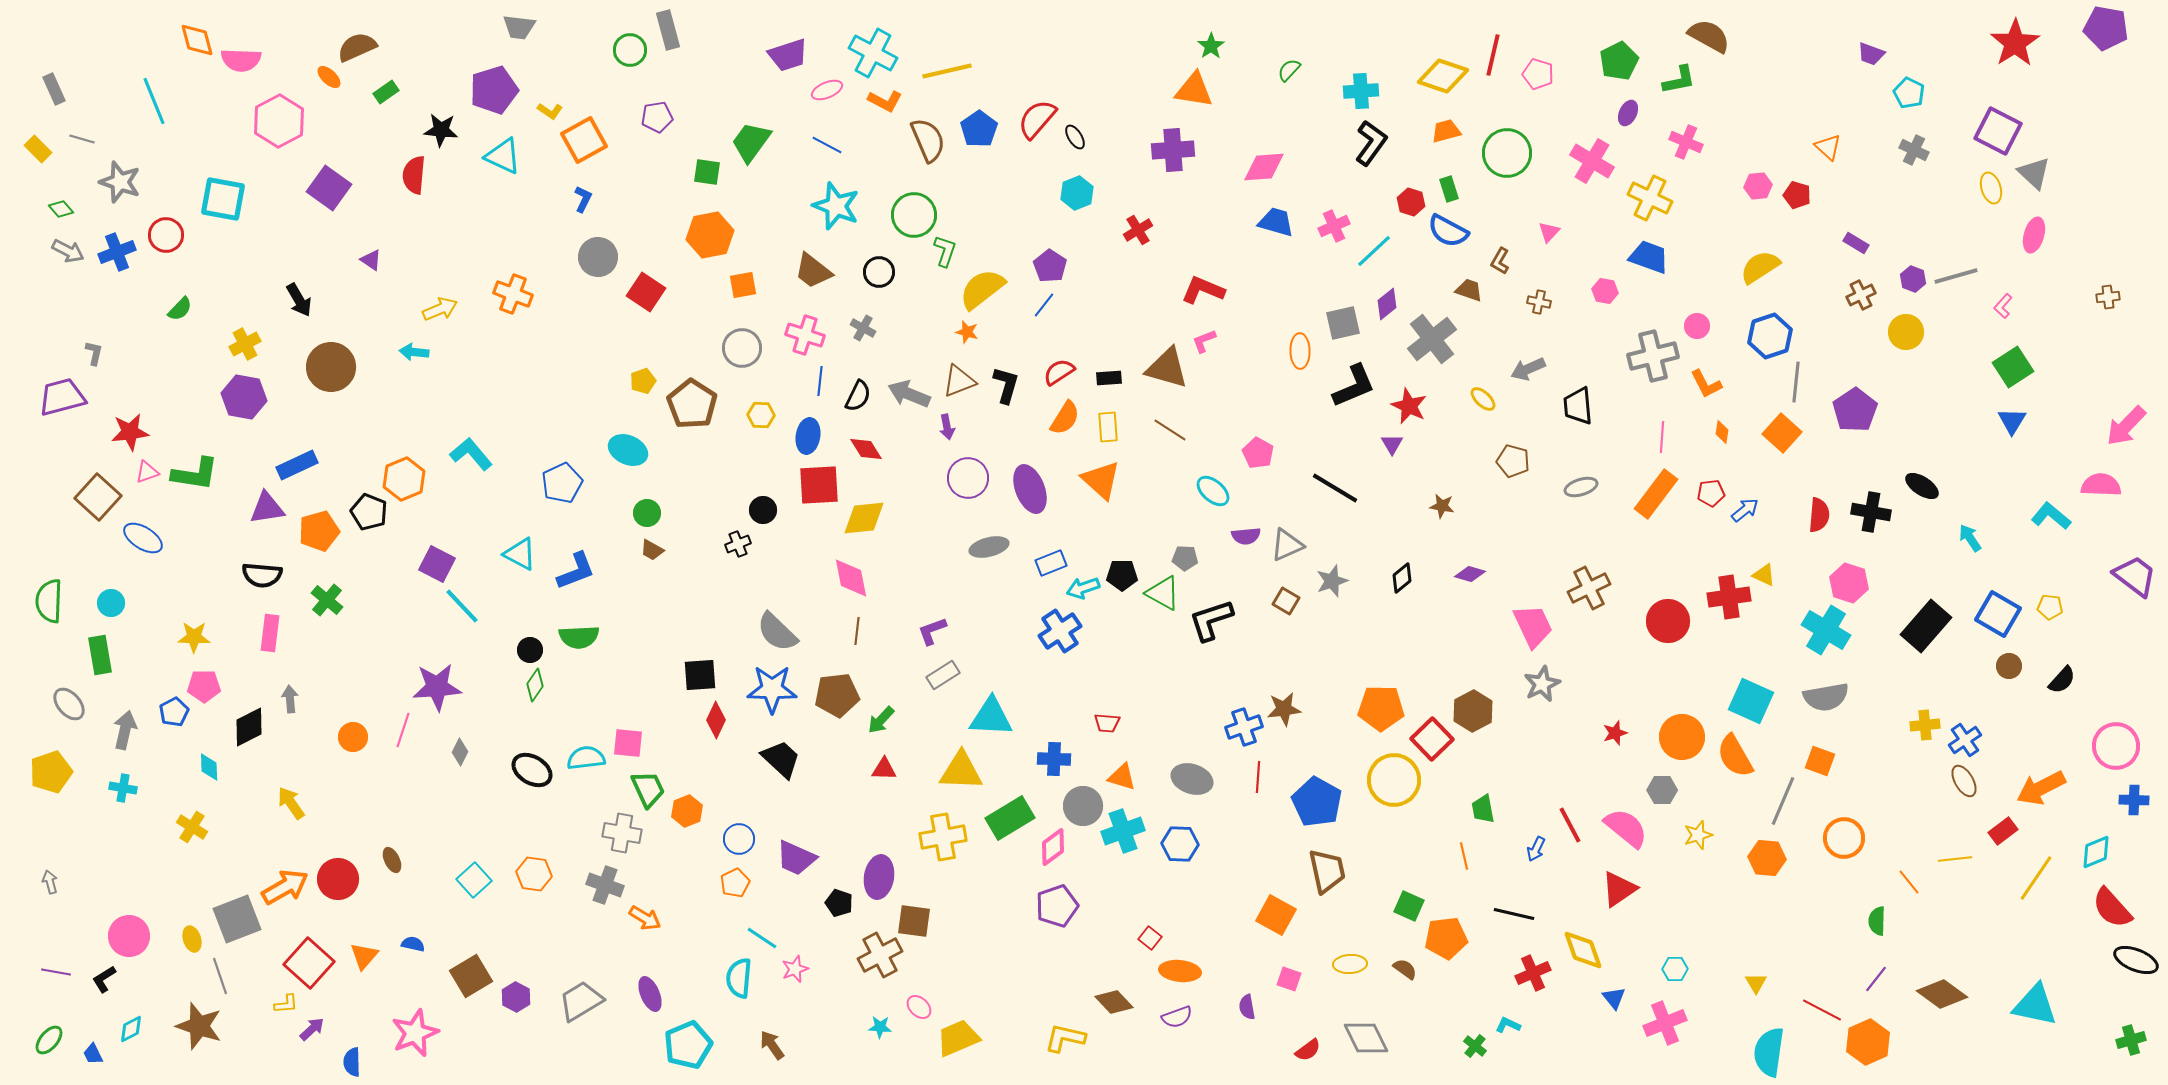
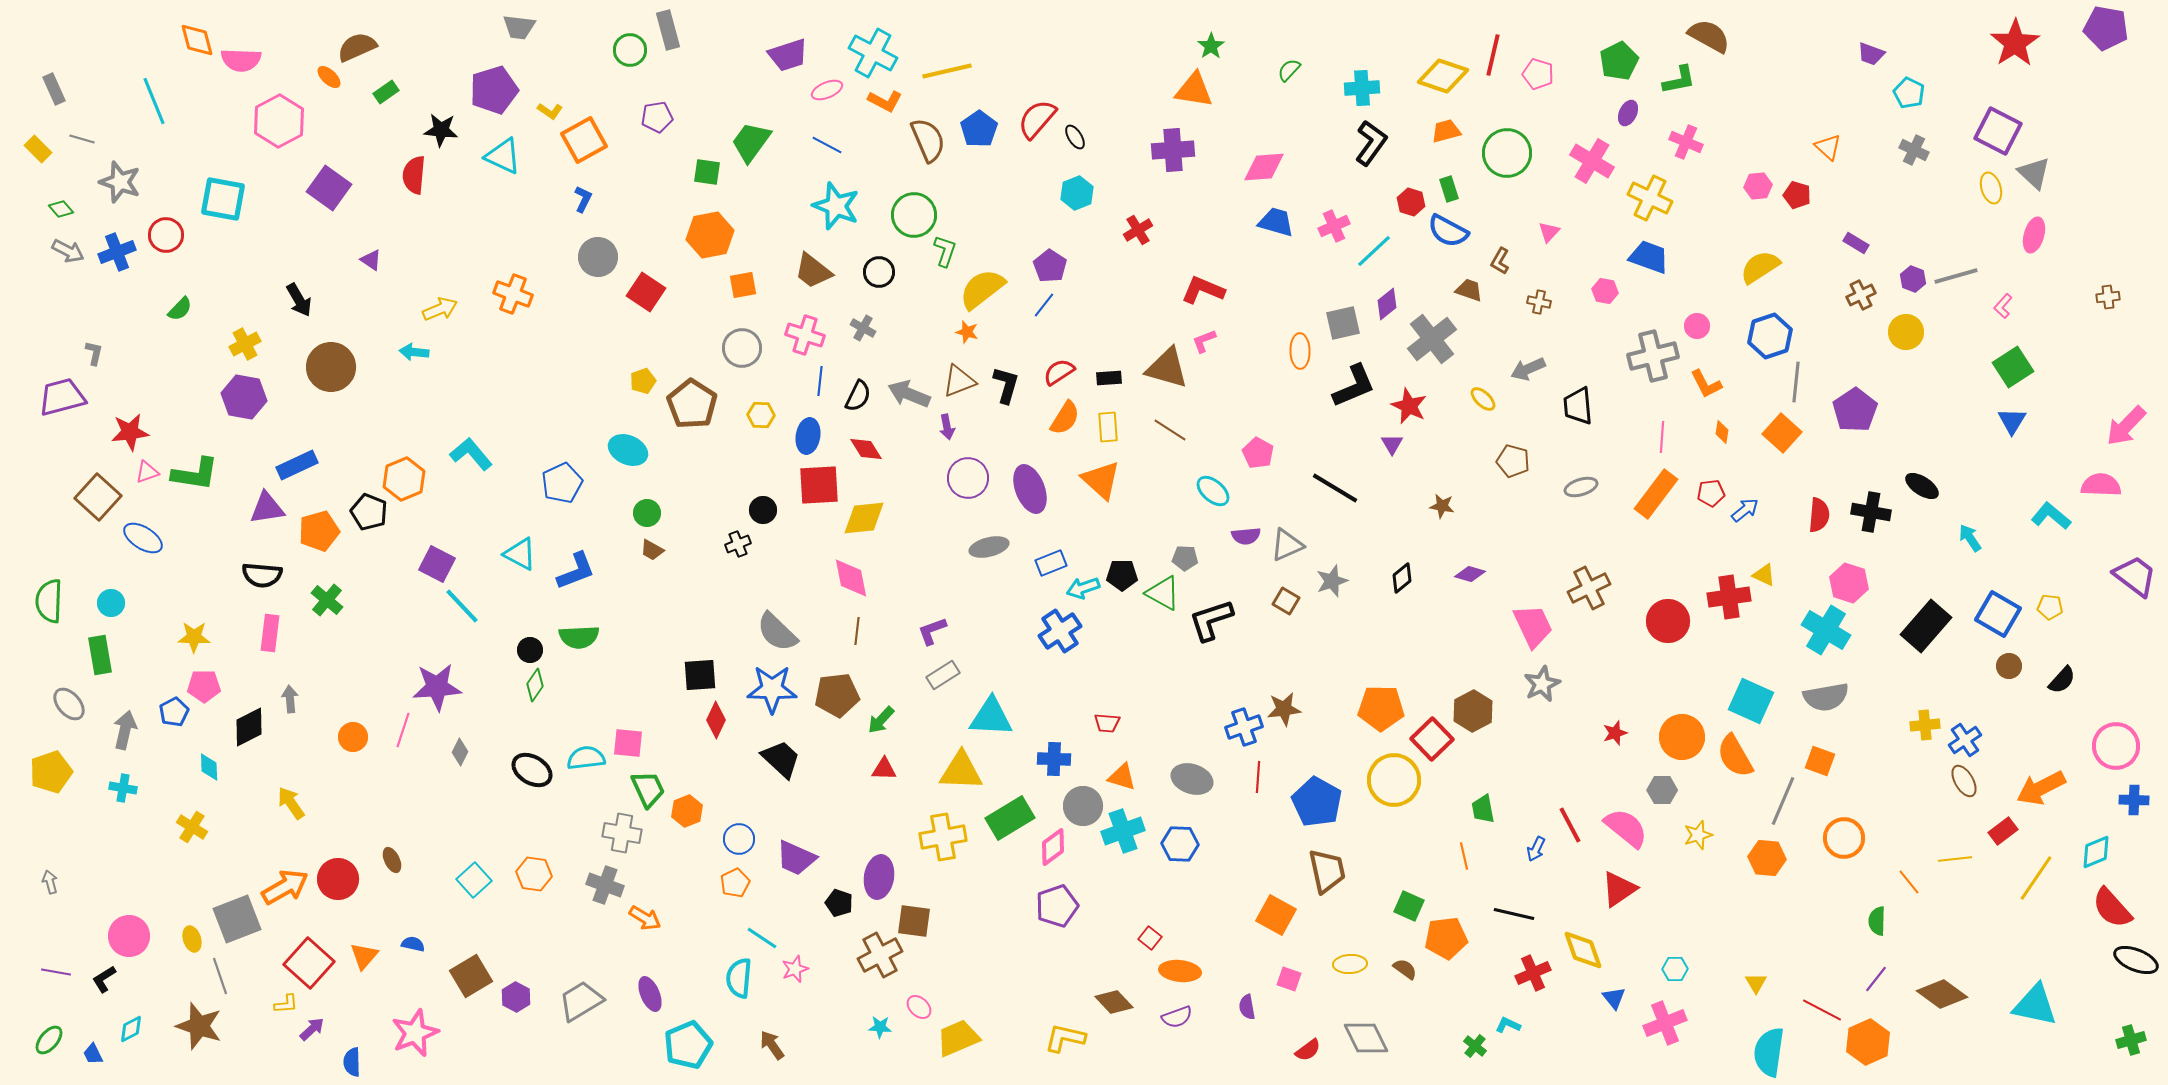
cyan cross at (1361, 91): moved 1 px right, 3 px up
